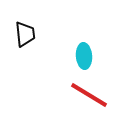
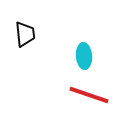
red line: rotated 12 degrees counterclockwise
